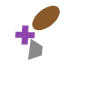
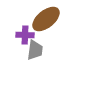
brown ellipse: moved 1 px down
